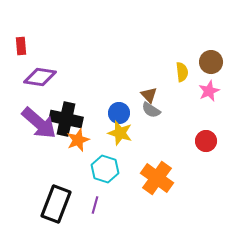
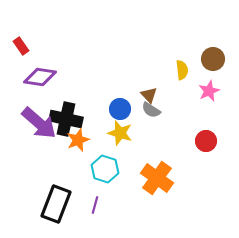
red rectangle: rotated 30 degrees counterclockwise
brown circle: moved 2 px right, 3 px up
yellow semicircle: moved 2 px up
blue circle: moved 1 px right, 4 px up
